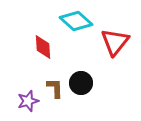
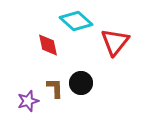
red diamond: moved 5 px right, 2 px up; rotated 10 degrees counterclockwise
